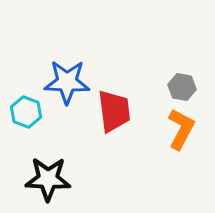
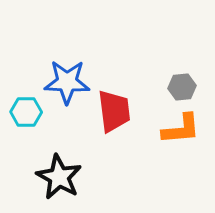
gray hexagon: rotated 16 degrees counterclockwise
cyan hexagon: rotated 20 degrees counterclockwise
orange L-shape: rotated 57 degrees clockwise
black star: moved 11 px right, 2 px up; rotated 27 degrees clockwise
